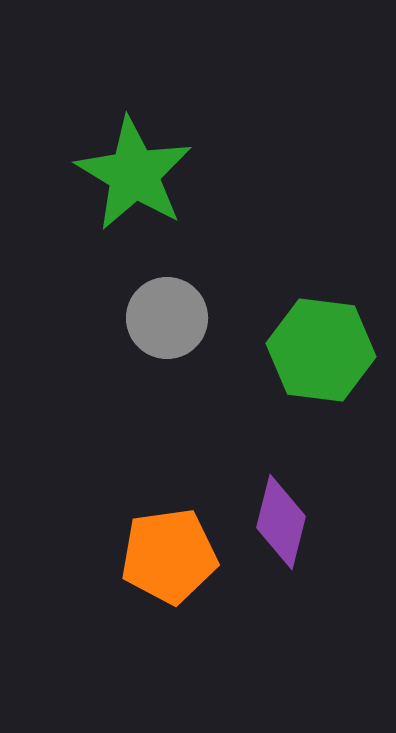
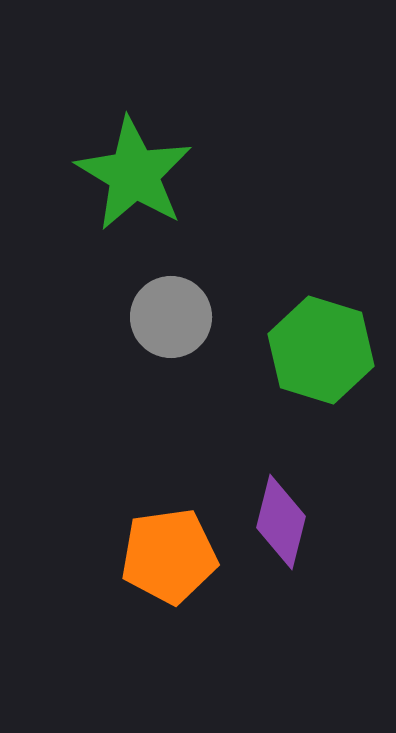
gray circle: moved 4 px right, 1 px up
green hexagon: rotated 10 degrees clockwise
